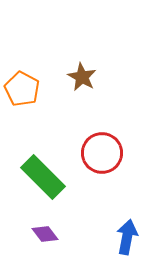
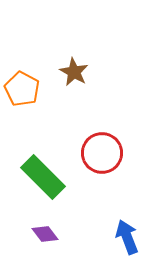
brown star: moved 8 px left, 5 px up
blue arrow: rotated 32 degrees counterclockwise
